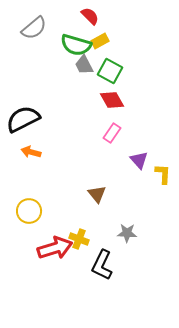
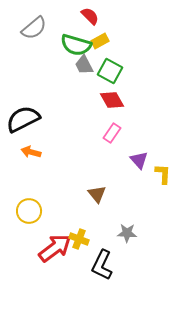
red arrow: rotated 20 degrees counterclockwise
